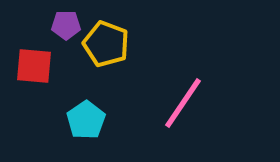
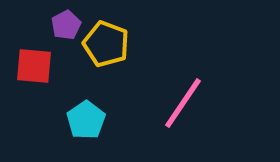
purple pentagon: rotated 28 degrees counterclockwise
